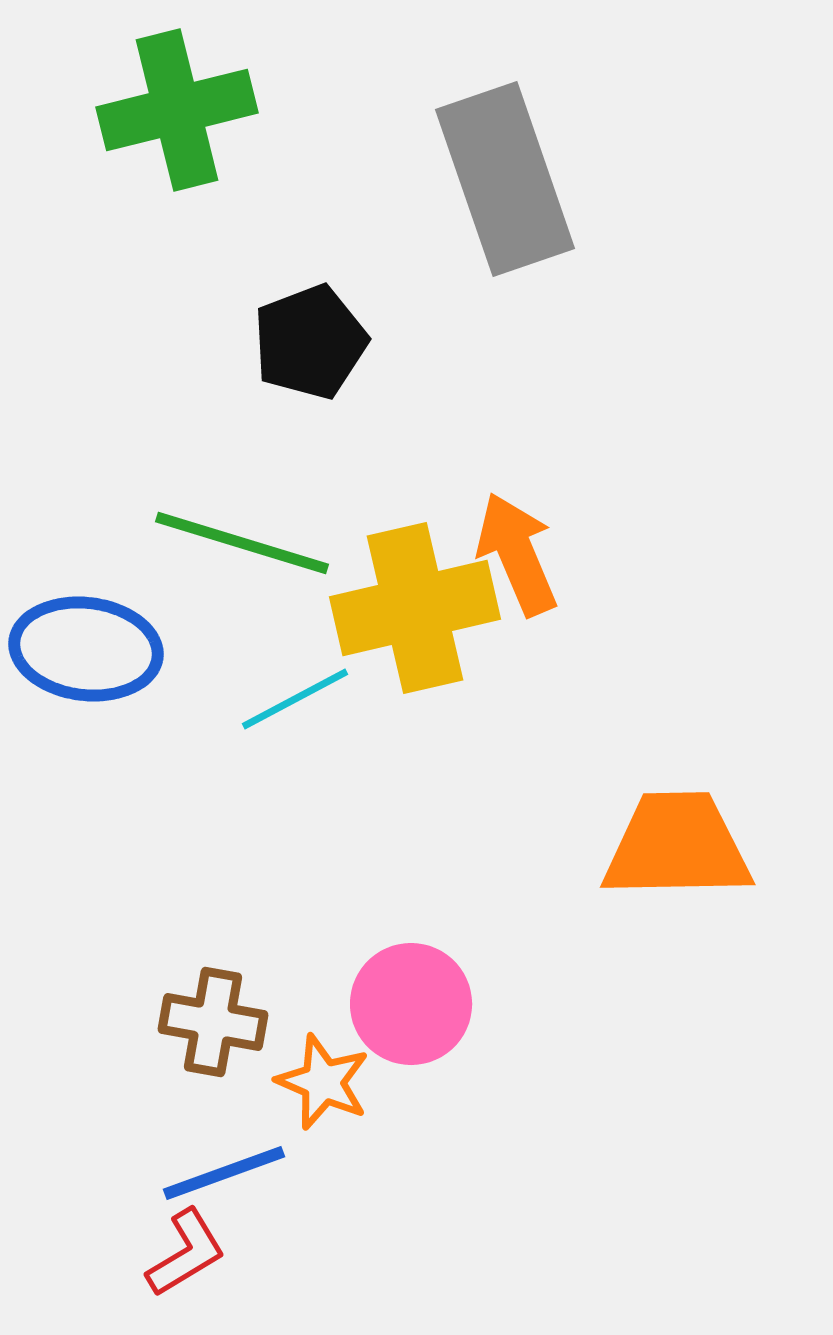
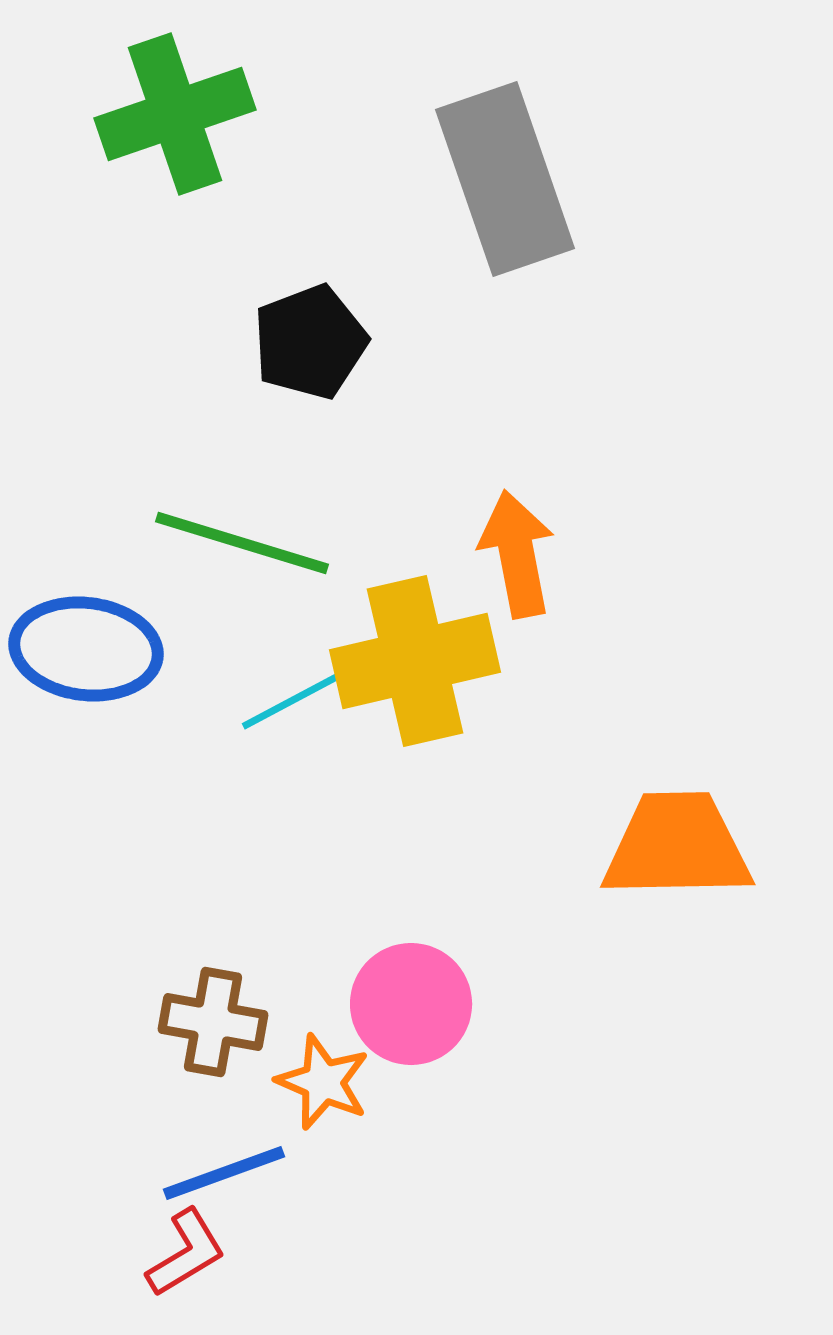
green cross: moved 2 px left, 4 px down; rotated 5 degrees counterclockwise
orange arrow: rotated 12 degrees clockwise
yellow cross: moved 53 px down
